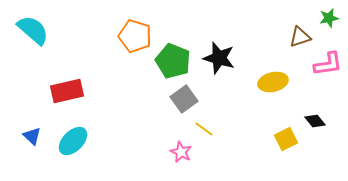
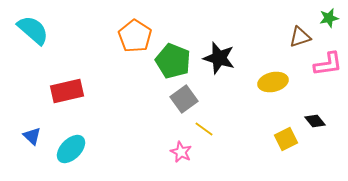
orange pentagon: rotated 16 degrees clockwise
cyan ellipse: moved 2 px left, 8 px down
